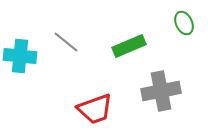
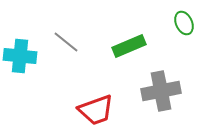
red trapezoid: moved 1 px right, 1 px down
